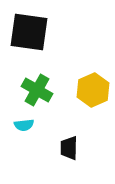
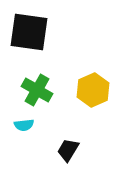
black trapezoid: moved 1 px left, 2 px down; rotated 30 degrees clockwise
